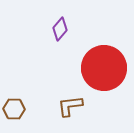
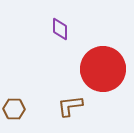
purple diamond: rotated 40 degrees counterclockwise
red circle: moved 1 px left, 1 px down
